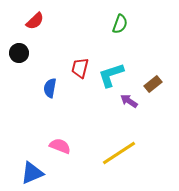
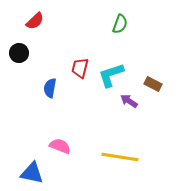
brown rectangle: rotated 66 degrees clockwise
yellow line: moved 1 px right, 4 px down; rotated 42 degrees clockwise
blue triangle: rotated 35 degrees clockwise
